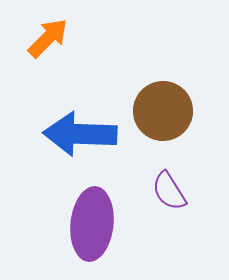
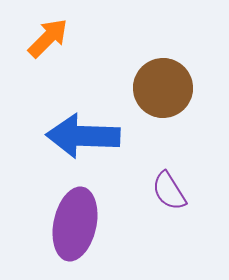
brown circle: moved 23 px up
blue arrow: moved 3 px right, 2 px down
purple ellipse: moved 17 px left; rotated 6 degrees clockwise
